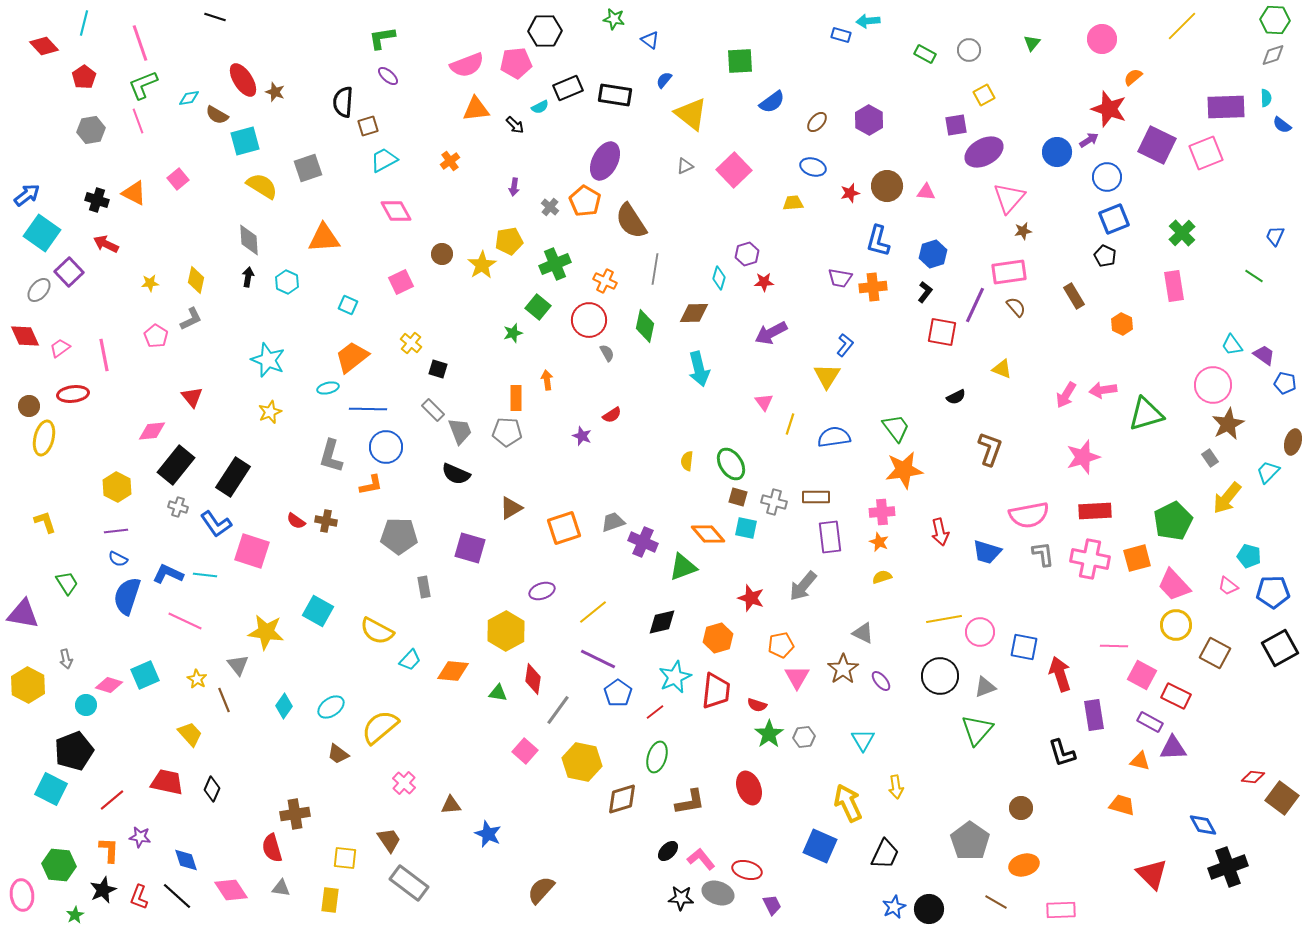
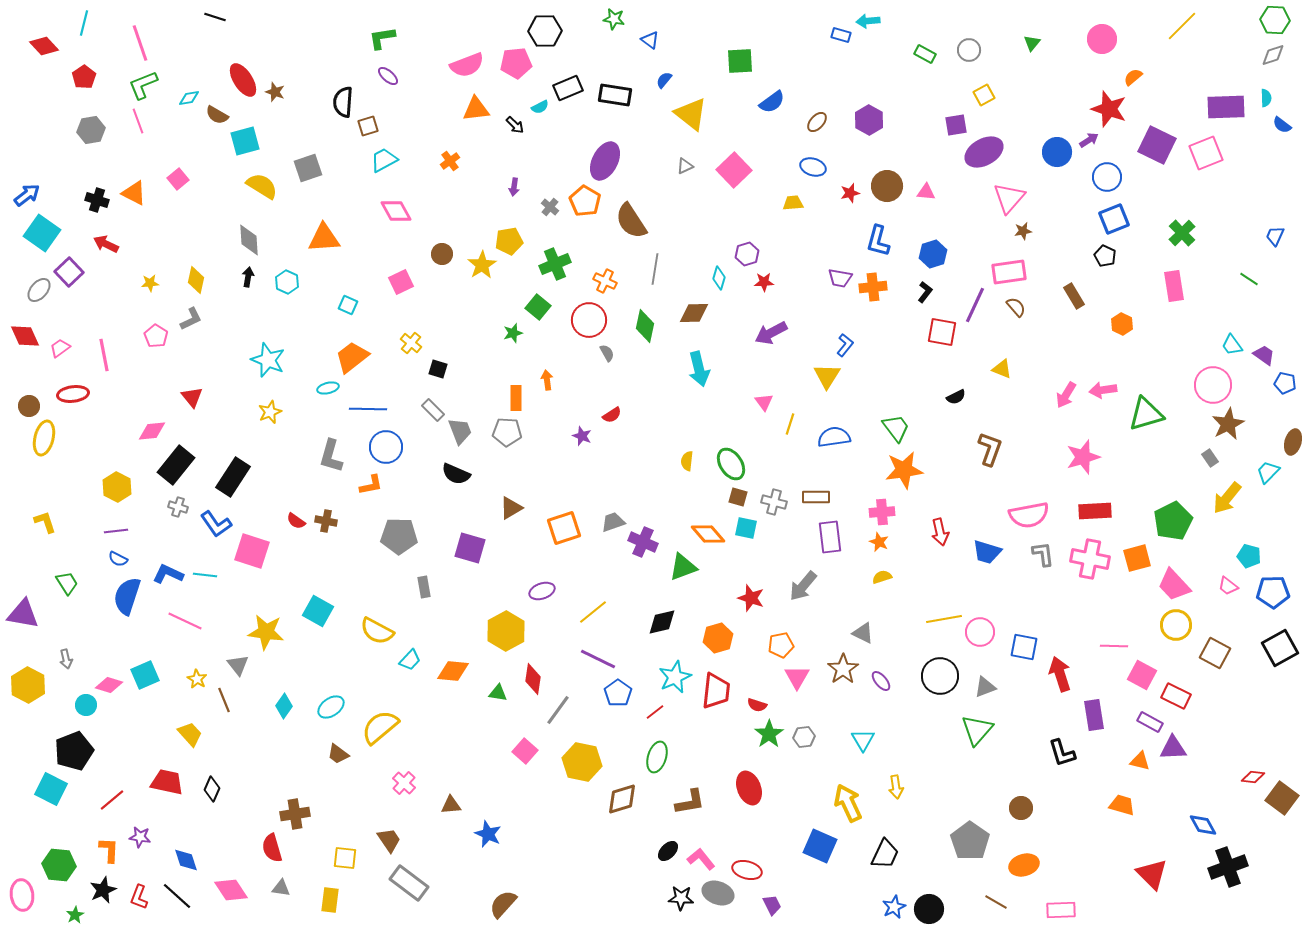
green line at (1254, 276): moved 5 px left, 3 px down
brown semicircle at (541, 890): moved 38 px left, 14 px down
